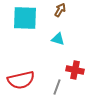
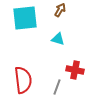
cyan square: rotated 8 degrees counterclockwise
red semicircle: moved 2 px right; rotated 84 degrees counterclockwise
